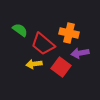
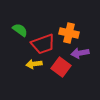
red trapezoid: rotated 60 degrees counterclockwise
